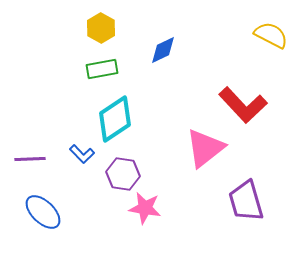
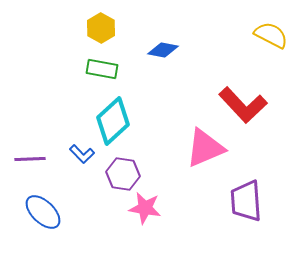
blue diamond: rotated 36 degrees clockwise
green rectangle: rotated 20 degrees clockwise
cyan diamond: moved 2 px left, 2 px down; rotated 9 degrees counterclockwise
pink triangle: rotated 15 degrees clockwise
purple trapezoid: rotated 12 degrees clockwise
